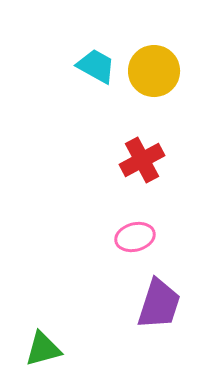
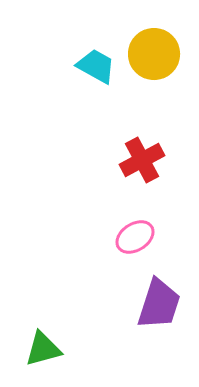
yellow circle: moved 17 px up
pink ellipse: rotated 18 degrees counterclockwise
